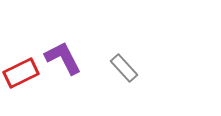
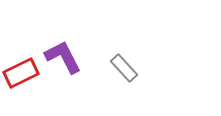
purple L-shape: moved 1 px up
